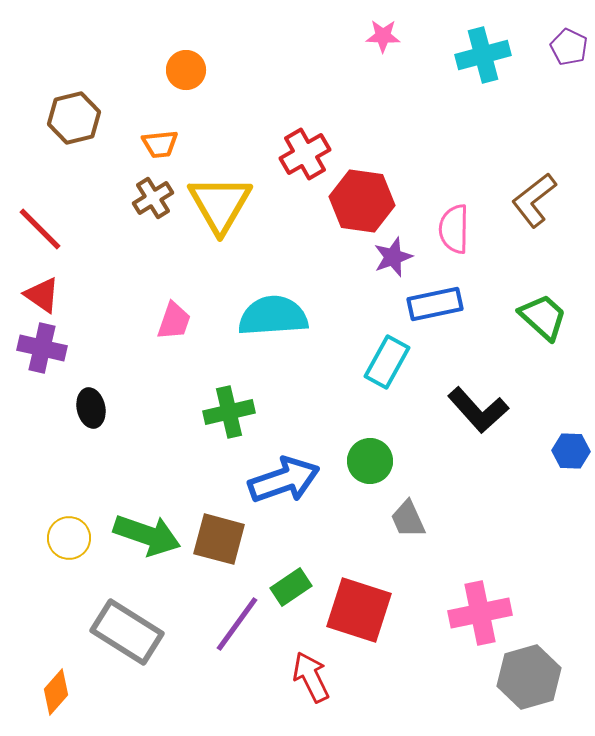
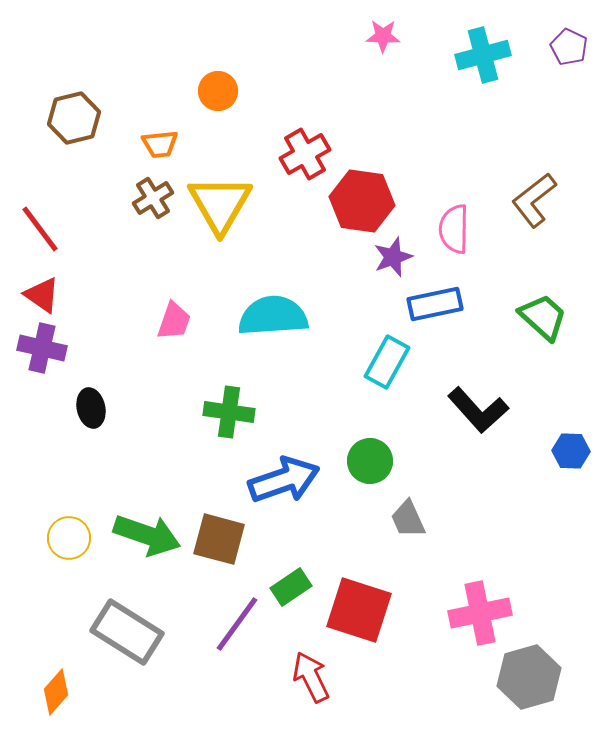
orange circle: moved 32 px right, 21 px down
red line: rotated 8 degrees clockwise
green cross: rotated 21 degrees clockwise
